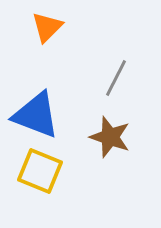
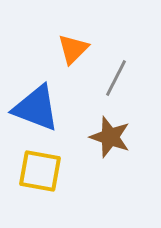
orange triangle: moved 26 px right, 22 px down
blue triangle: moved 7 px up
yellow square: rotated 12 degrees counterclockwise
